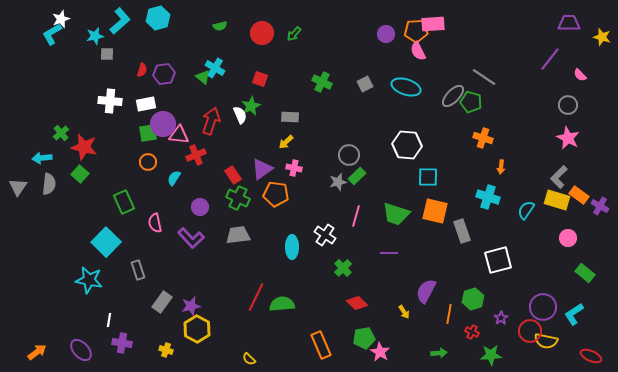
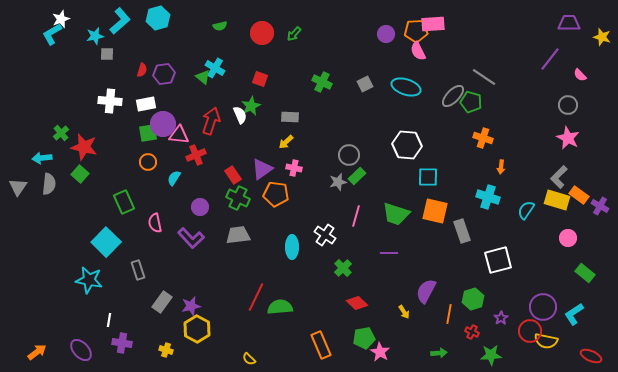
green semicircle at (282, 304): moved 2 px left, 3 px down
